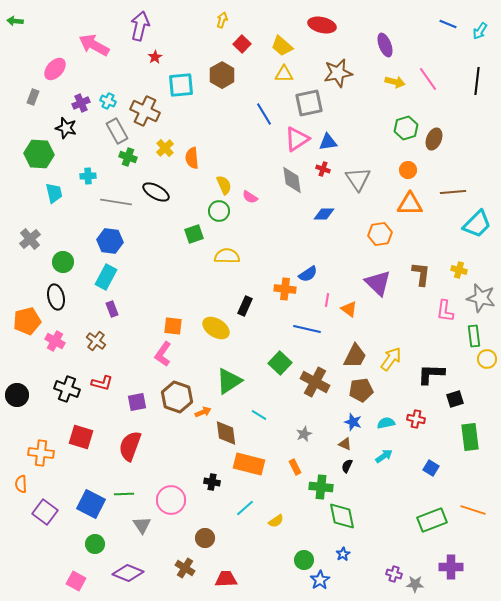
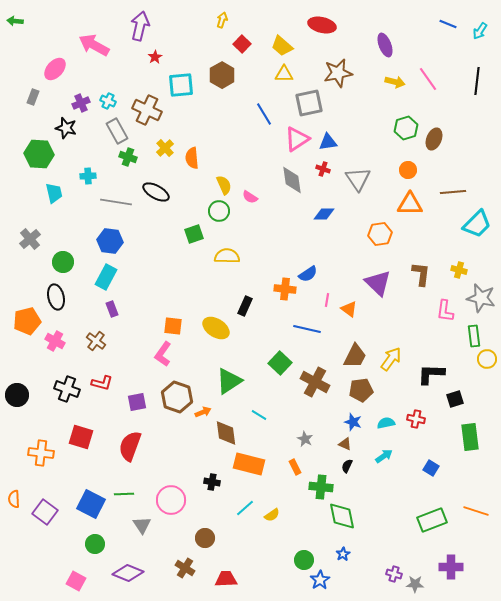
brown cross at (145, 111): moved 2 px right, 1 px up
gray star at (304, 434): moved 1 px right, 5 px down; rotated 21 degrees counterclockwise
orange semicircle at (21, 484): moved 7 px left, 15 px down
orange line at (473, 510): moved 3 px right, 1 px down
yellow semicircle at (276, 521): moved 4 px left, 6 px up
